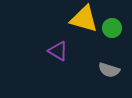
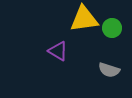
yellow triangle: rotated 24 degrees counterclockwise
